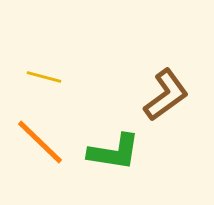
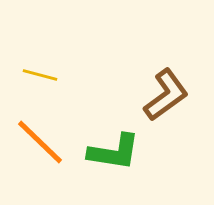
yellow line: moved 4 px left, 2 px up
